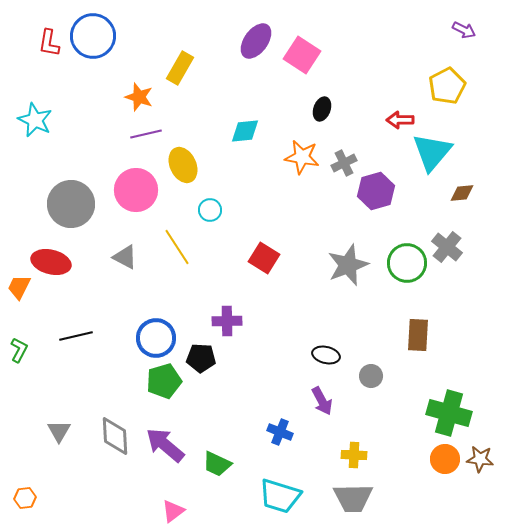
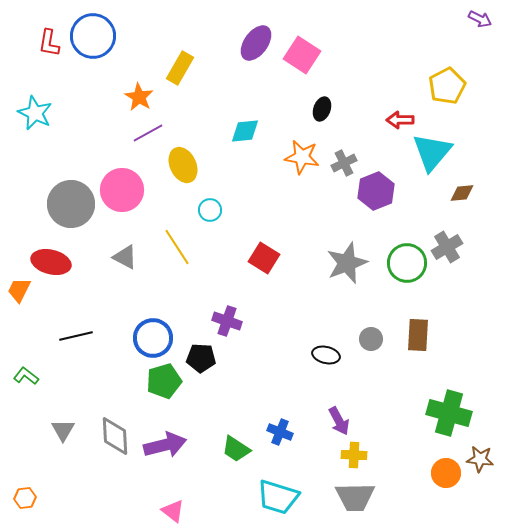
purple arrow at (464, 30): moved 16 px right, 11 px up
purple ellipse at (256, 41): moved 2 px down
orange star at (139, 97): rotated 12 degrees clockwise
cyan star at (35, 120): moved 7 px up
purple line at (146, 134): moved 2 px right, 1 px up; rotated 16 degrees counterclockwise
pink circle at (136, 190): moved 14 px left
purple hexagon at (376, 191): rotated 6 degrees counterclockwise
gray cross at (447, 247): rotated 20 degrees clockwise
gray star at (348, 265): moved 1 px left, 2 px up
orange trapezoid at (19, 287): moved 3 px down
purple cross at (227, 321): rotated 20 degrees clockwise
blue circle at (156, 338): moved 3 px left
green L-shape at (19, 350): moved 7 px right, 26 px down; rotated 80 degrees counterclockwise
gray circle at (371, 376): moved 37 px up
purple arrow at (322, 401): moved 17 px right, 20 px down
gray triangle at (59, 431): moved 4 px right, 1 px up
purple arrow at (165, 445): rotated 126 degrees clockwise
orange circle at (445, 459): moved 1 px right, 14 px down
green trapezoid at (217, 464): moved 19 px right, 15 px up; rotated 8 degrees clockwise
cyan trapezoid at (280, 496): moved 2 px left, 1 px down
gray trapezoid at (353, 498): moved 2 px right, 1 px up
pink triangle at (173, 511): rotated 45 degrees counterclockwise
